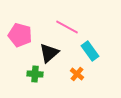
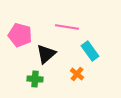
pink line: rotated 20 degrees counterclockwise
black triangle: moved 3 px left, 1 px down
green cross: moved 5 px down
